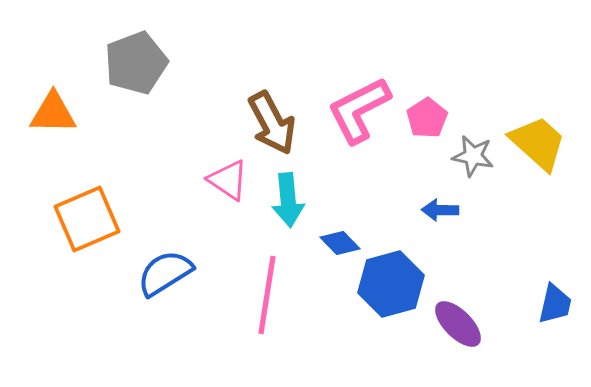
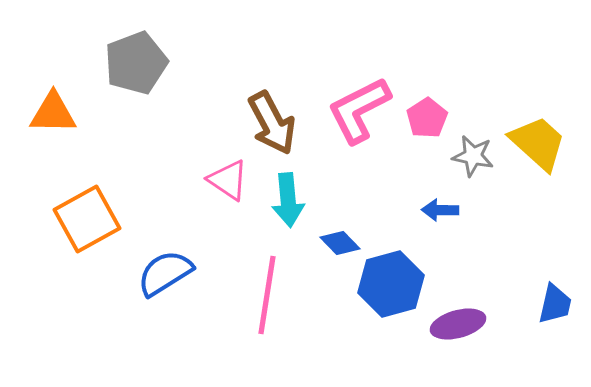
orange square: rotated 6 degrees counterclockwise
purple ellipse: rotated 60 degrees counterclockwise
